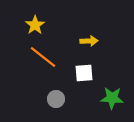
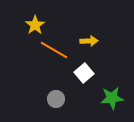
orange line: moved 11 px right, 7 px up; rotated 8 degrees counterclockwise
white square: rotated 36 degrees counterclockwise
green star: rotated 10 degrees counterclockwise
